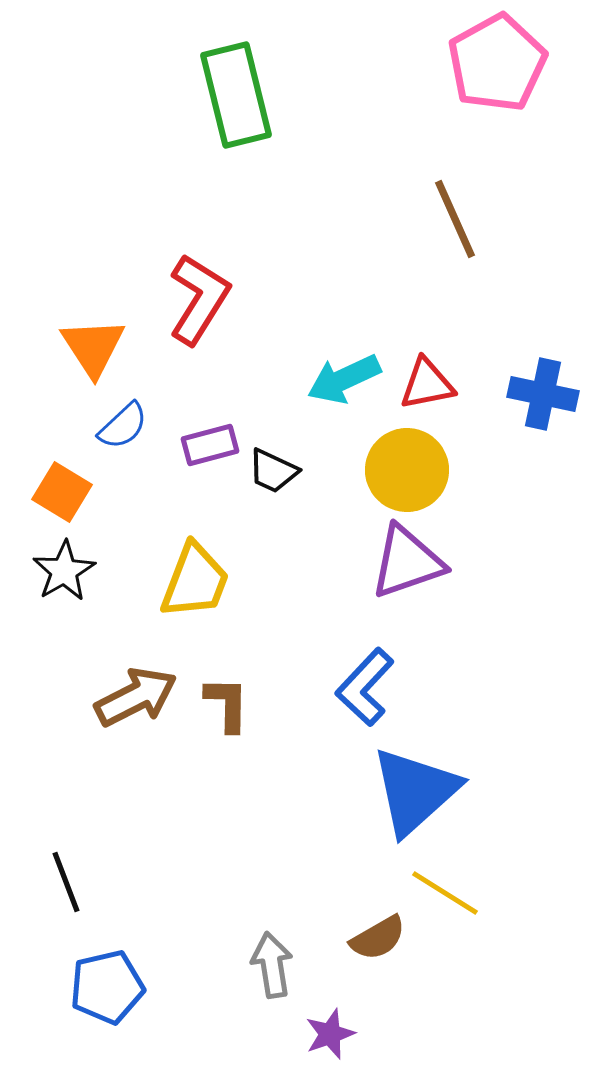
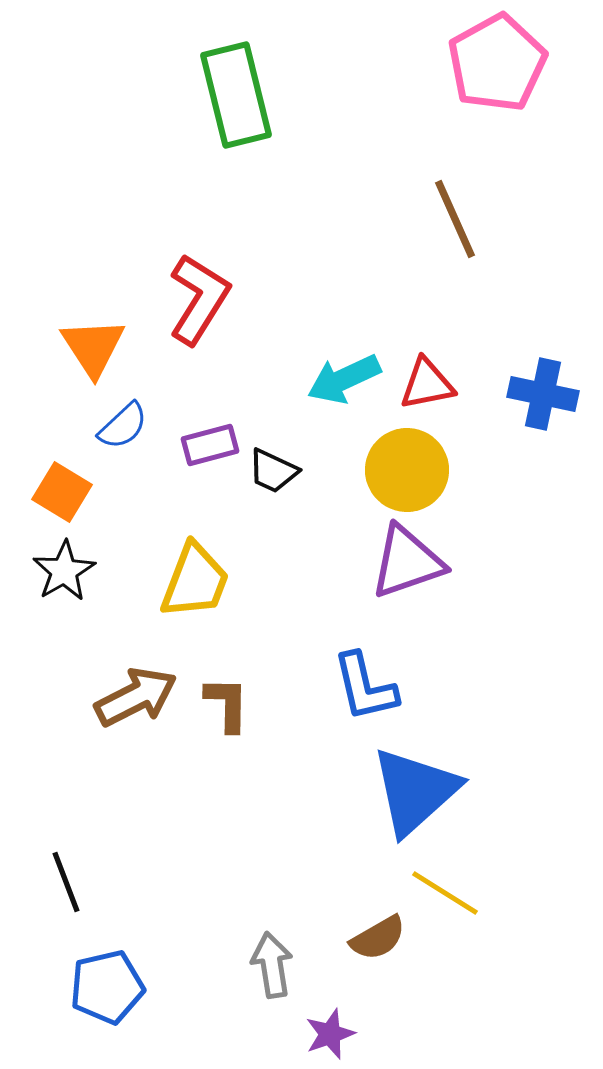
blue L-shape: rotated 56 degrees counterclockwise
